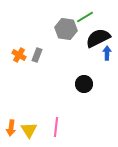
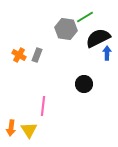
pink line: moved 13 px left, 21 px up
